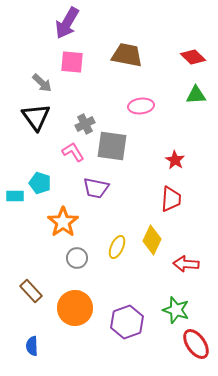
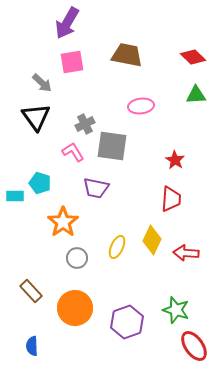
pink square: rotated 15 degrees counterclockwise
red arrow: moved 11 px up
red ellipse: moved 2 px left, 2 px down
